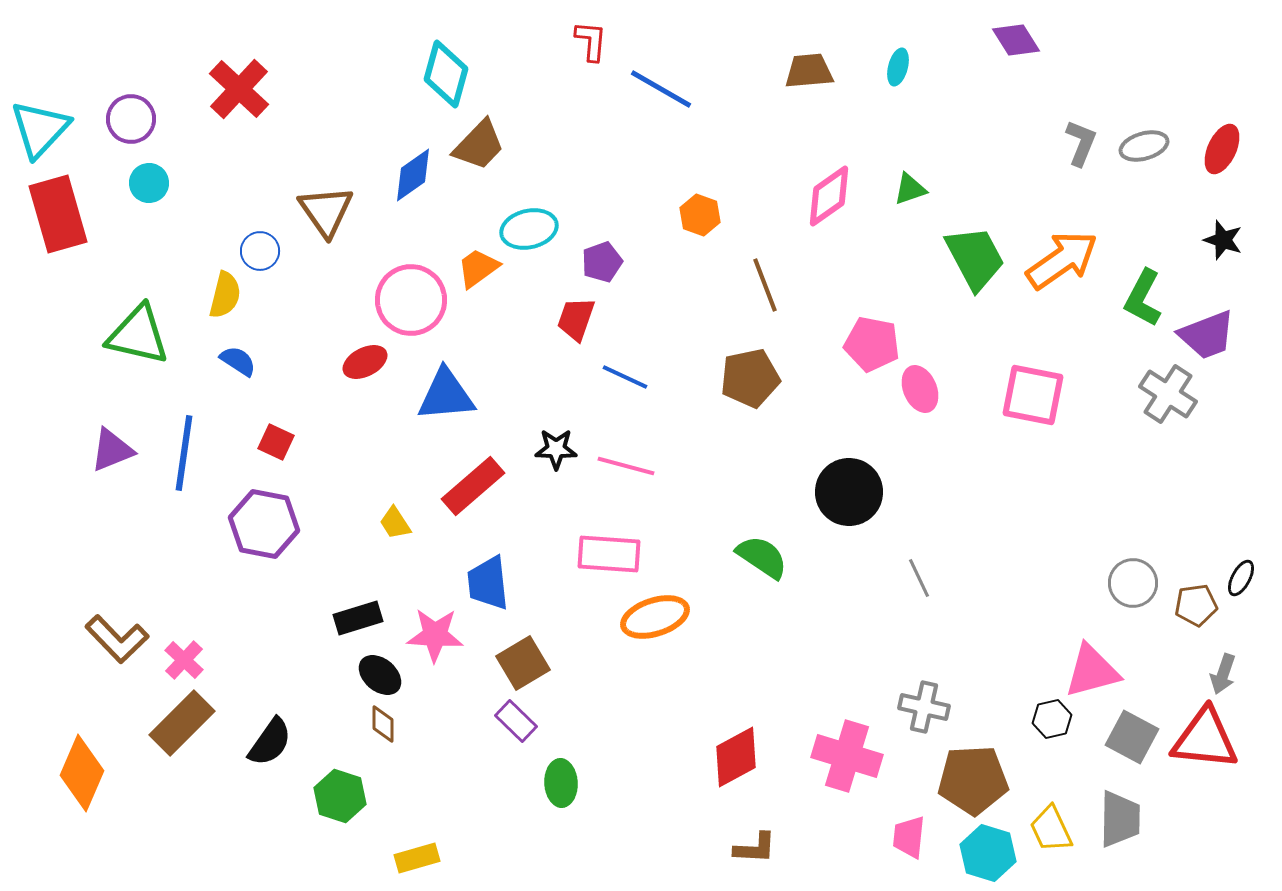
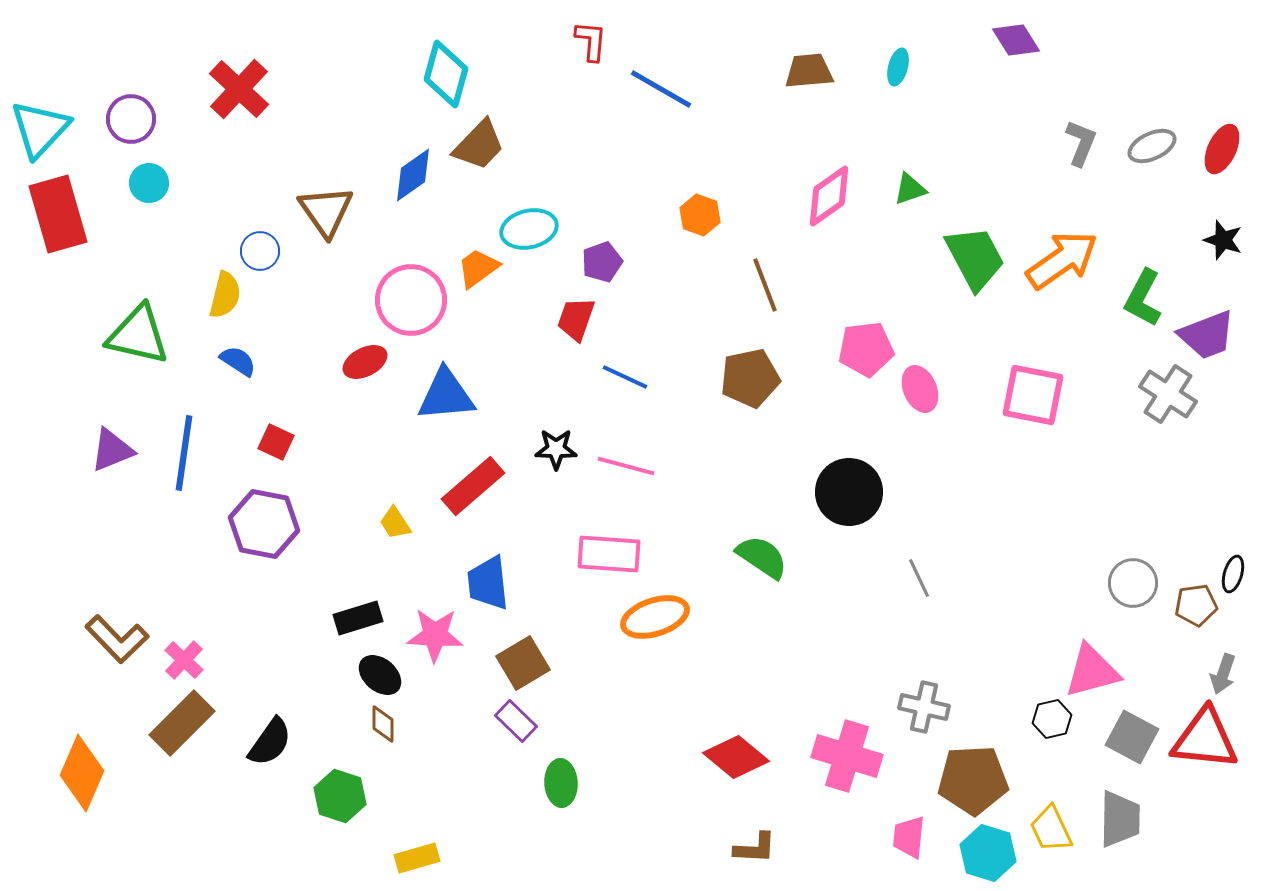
gray ellipse at (1144, 146): moved 8 px right; rotated 9 degrees counterclockwise
pink pentagon at (872, 344): moved 6 px left, 5 px down; rotated 18 degrees counterclockwise
black ellipse at (1241, 578): moved 8 px left, 4 px up; rotated 12 degrees counterclockwise
red diamond at (736, 757): rotated 68 degrees clockwise
